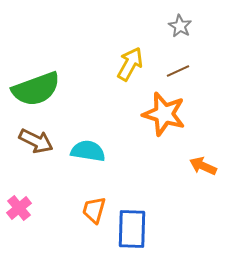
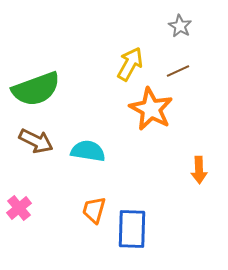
orange star: moved 13 px left, 5 px up; rotated 12 degrees clockwise
orange arrow: moved 4 px left, 4 px down; rotated 116 degrees counterclockwise
